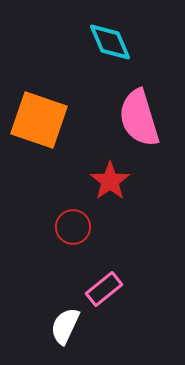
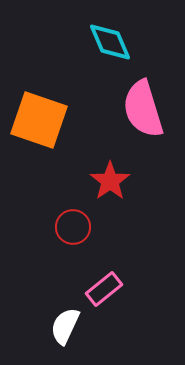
pink semicircle: moved 4 px right, 9 px up
